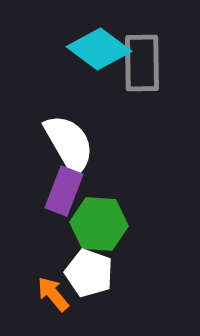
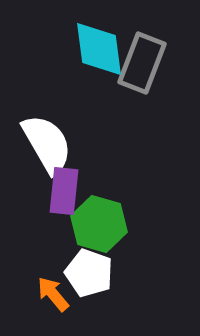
cyan diamond: rotated 46 degrees clockwise
gray rectangle: rotated 22 degrees clockwise
white semicircle: moved 22 px left
purple rectangle: rotated 15 degrees counterclockwise
green hexagon: rotated 12 degrees clockwise
